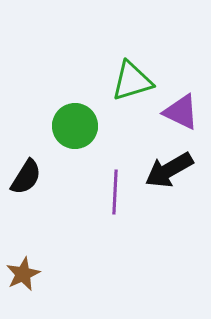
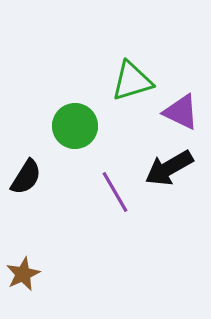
black arrow: moved 2 px up
purple line: rotated 33 degrees counterclockwise
